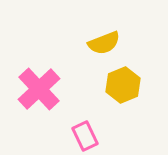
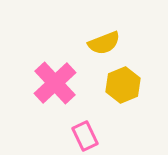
pink cross: moved 16 px right, 6 px up
